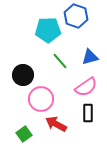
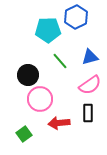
blue hexagon: moved 1 px down; rotated 15 degrees clockwise
black circle: moved 5 px right
pink semicircle: moved 4 px right, 2 px up
pink circle: moved 1 px left
red arrow: moved 3 px right, 1 px up; rotated 35 degrees counterclockwise
